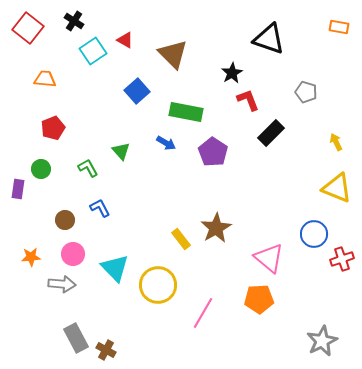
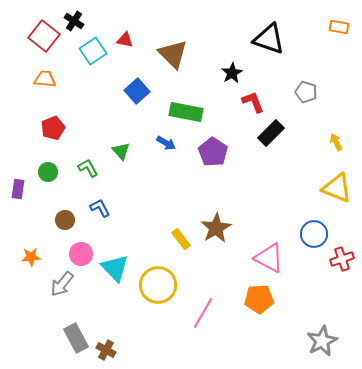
red square: moved 16 px right, 8 px down
red triangle: rotated 18 degrees counterclockwise
red L-shape: moved 5 px right, 2 px down
green circle: moved 7 px right, 3 px down
pink circle: moved 8 px right
pink triangle: rotated 12 degrees counterclockwise
gray arrow: rotated 124 degrees clockwise
